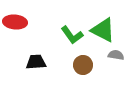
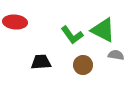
black trapezoid: moved 5 px right
